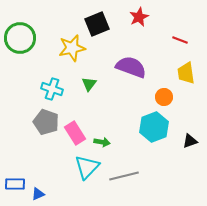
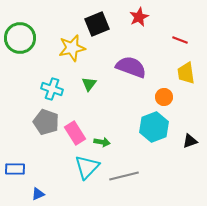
blue rectangle: moved 15 px up
